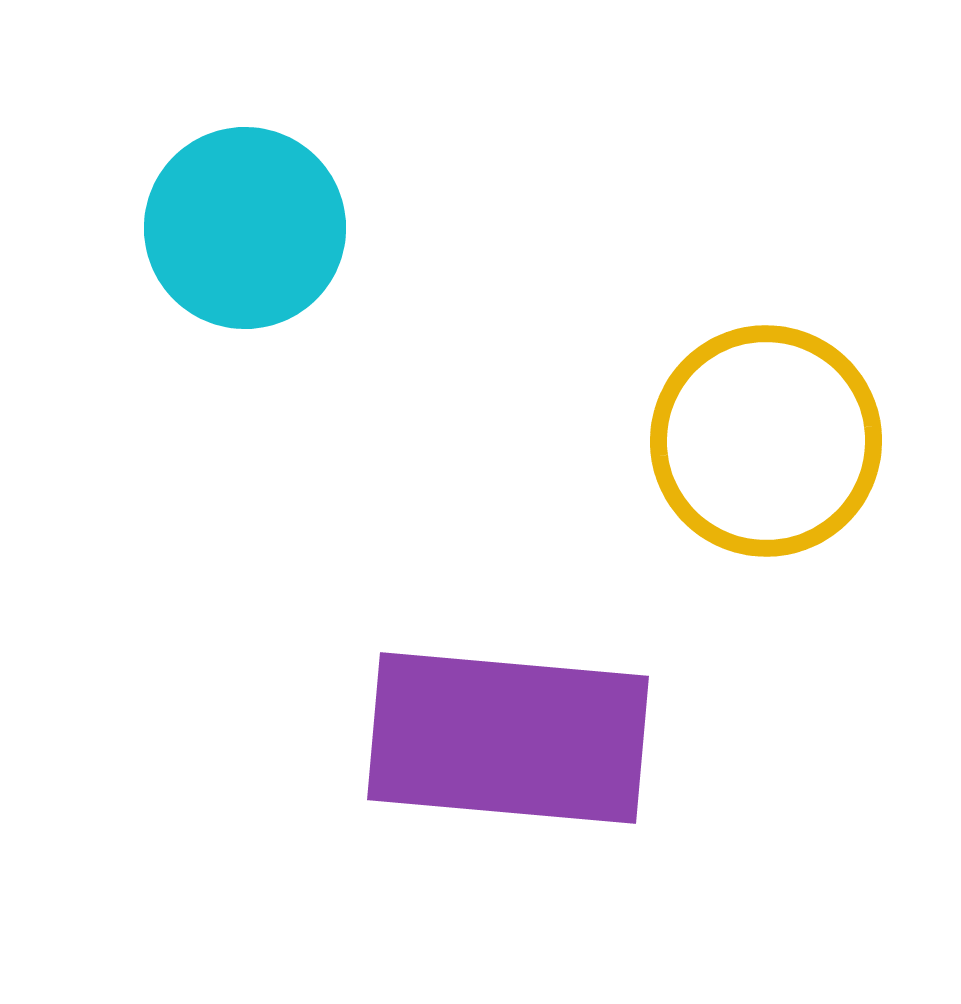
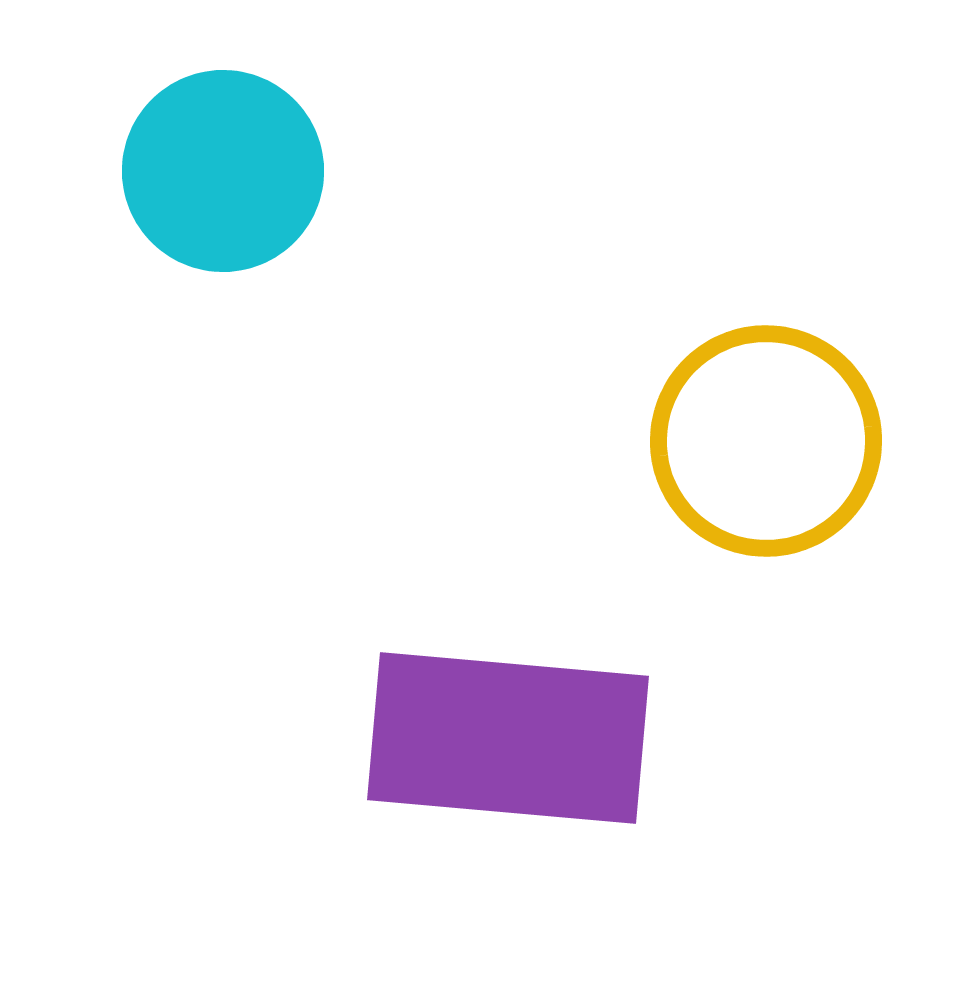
cyan circle: moved 22 px left, 57 px up
